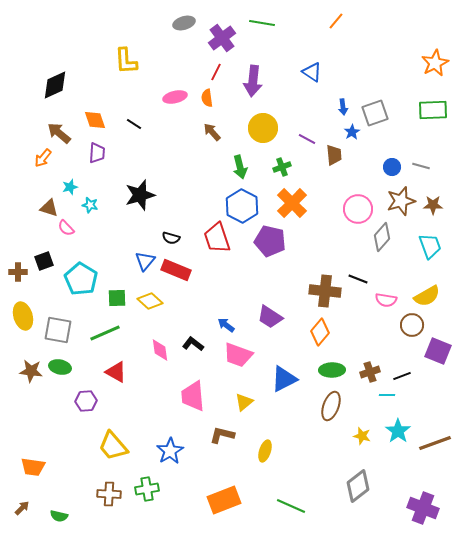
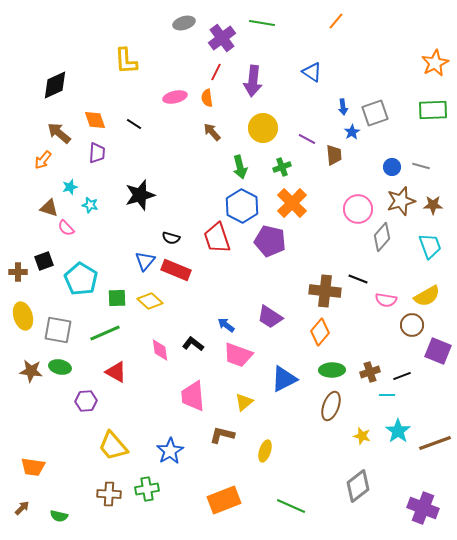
orange arrow at (43, 158): moved 2 px down
